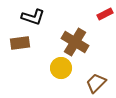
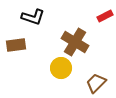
red rectangle: moved 2 px down
brown rectangle: moved 4 px left, 2 px down
